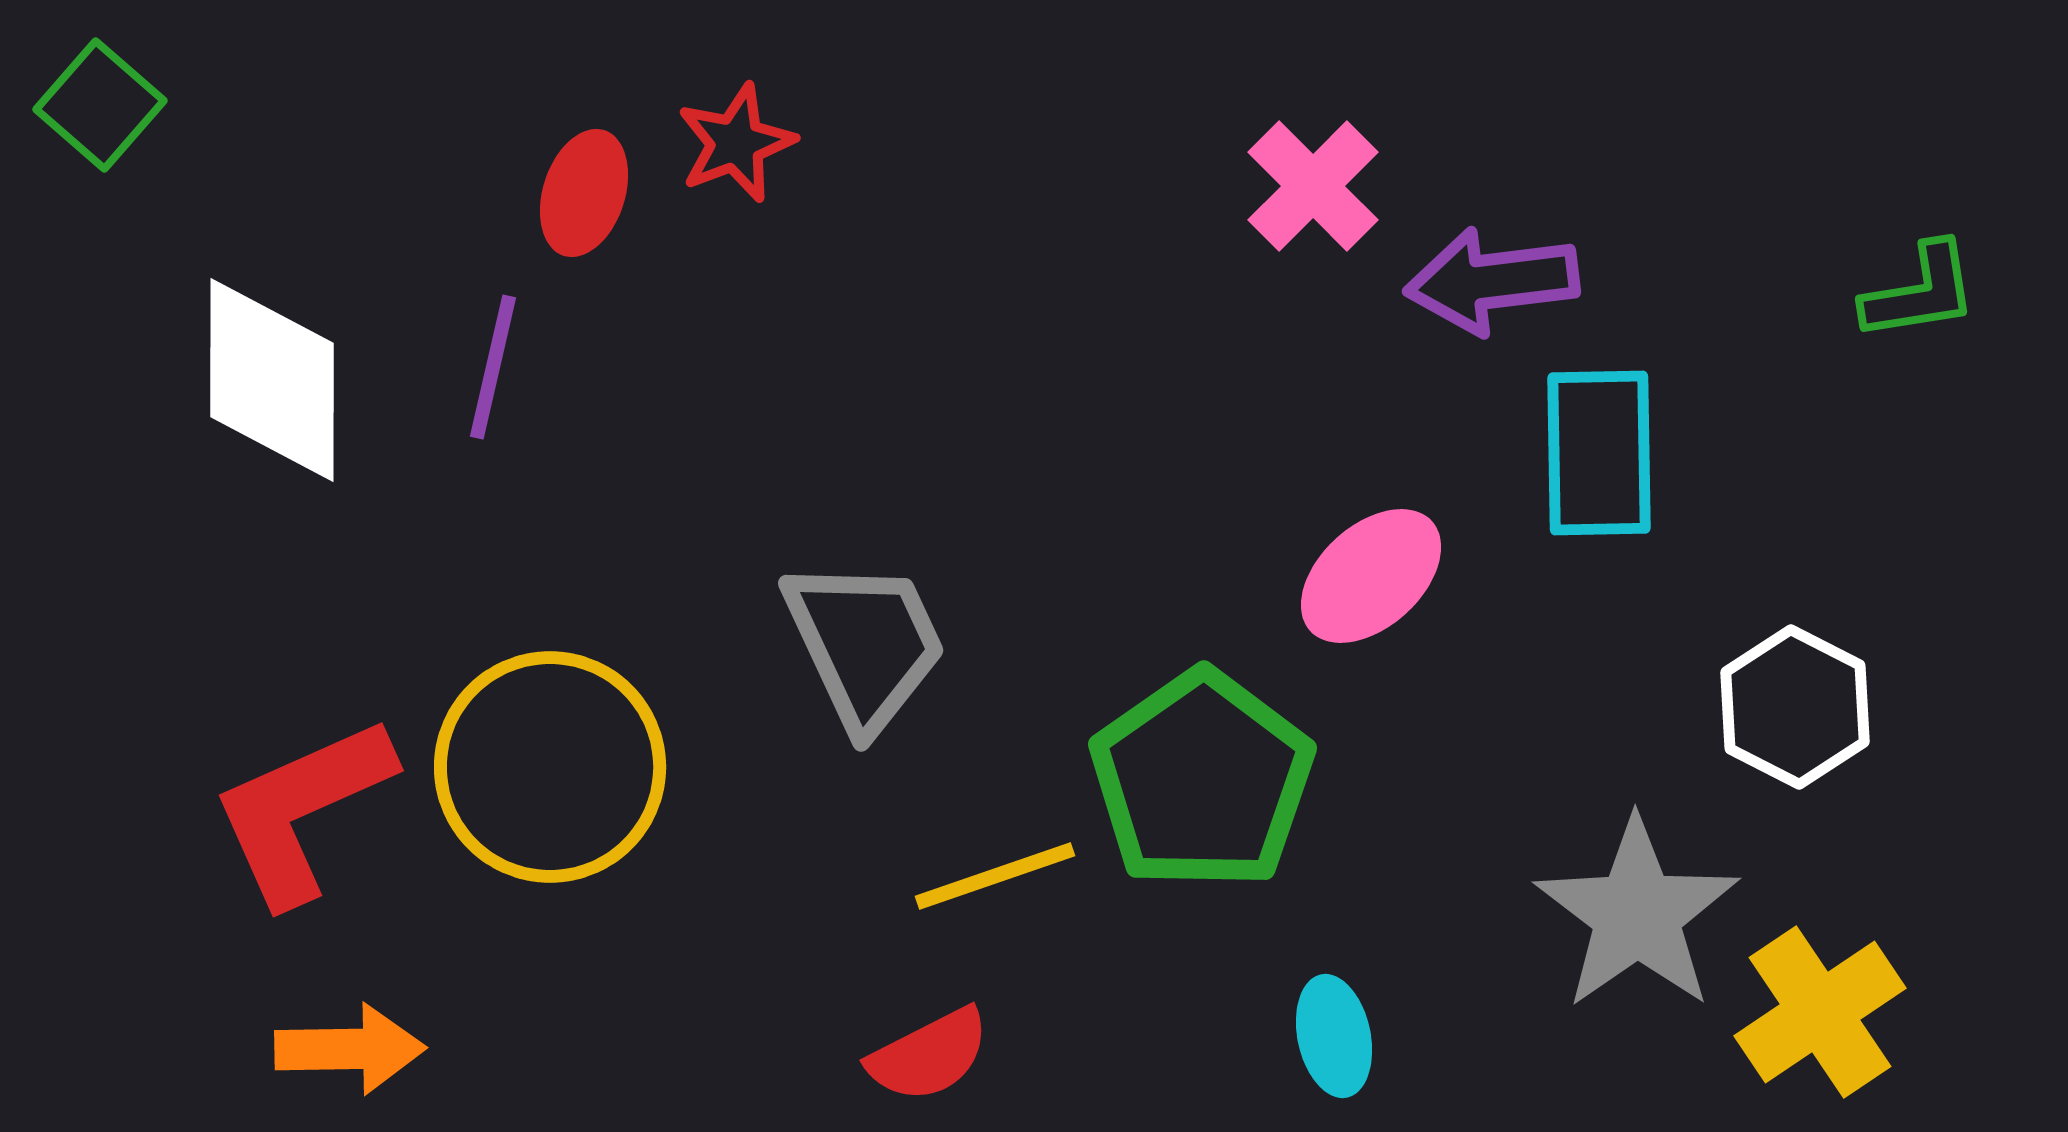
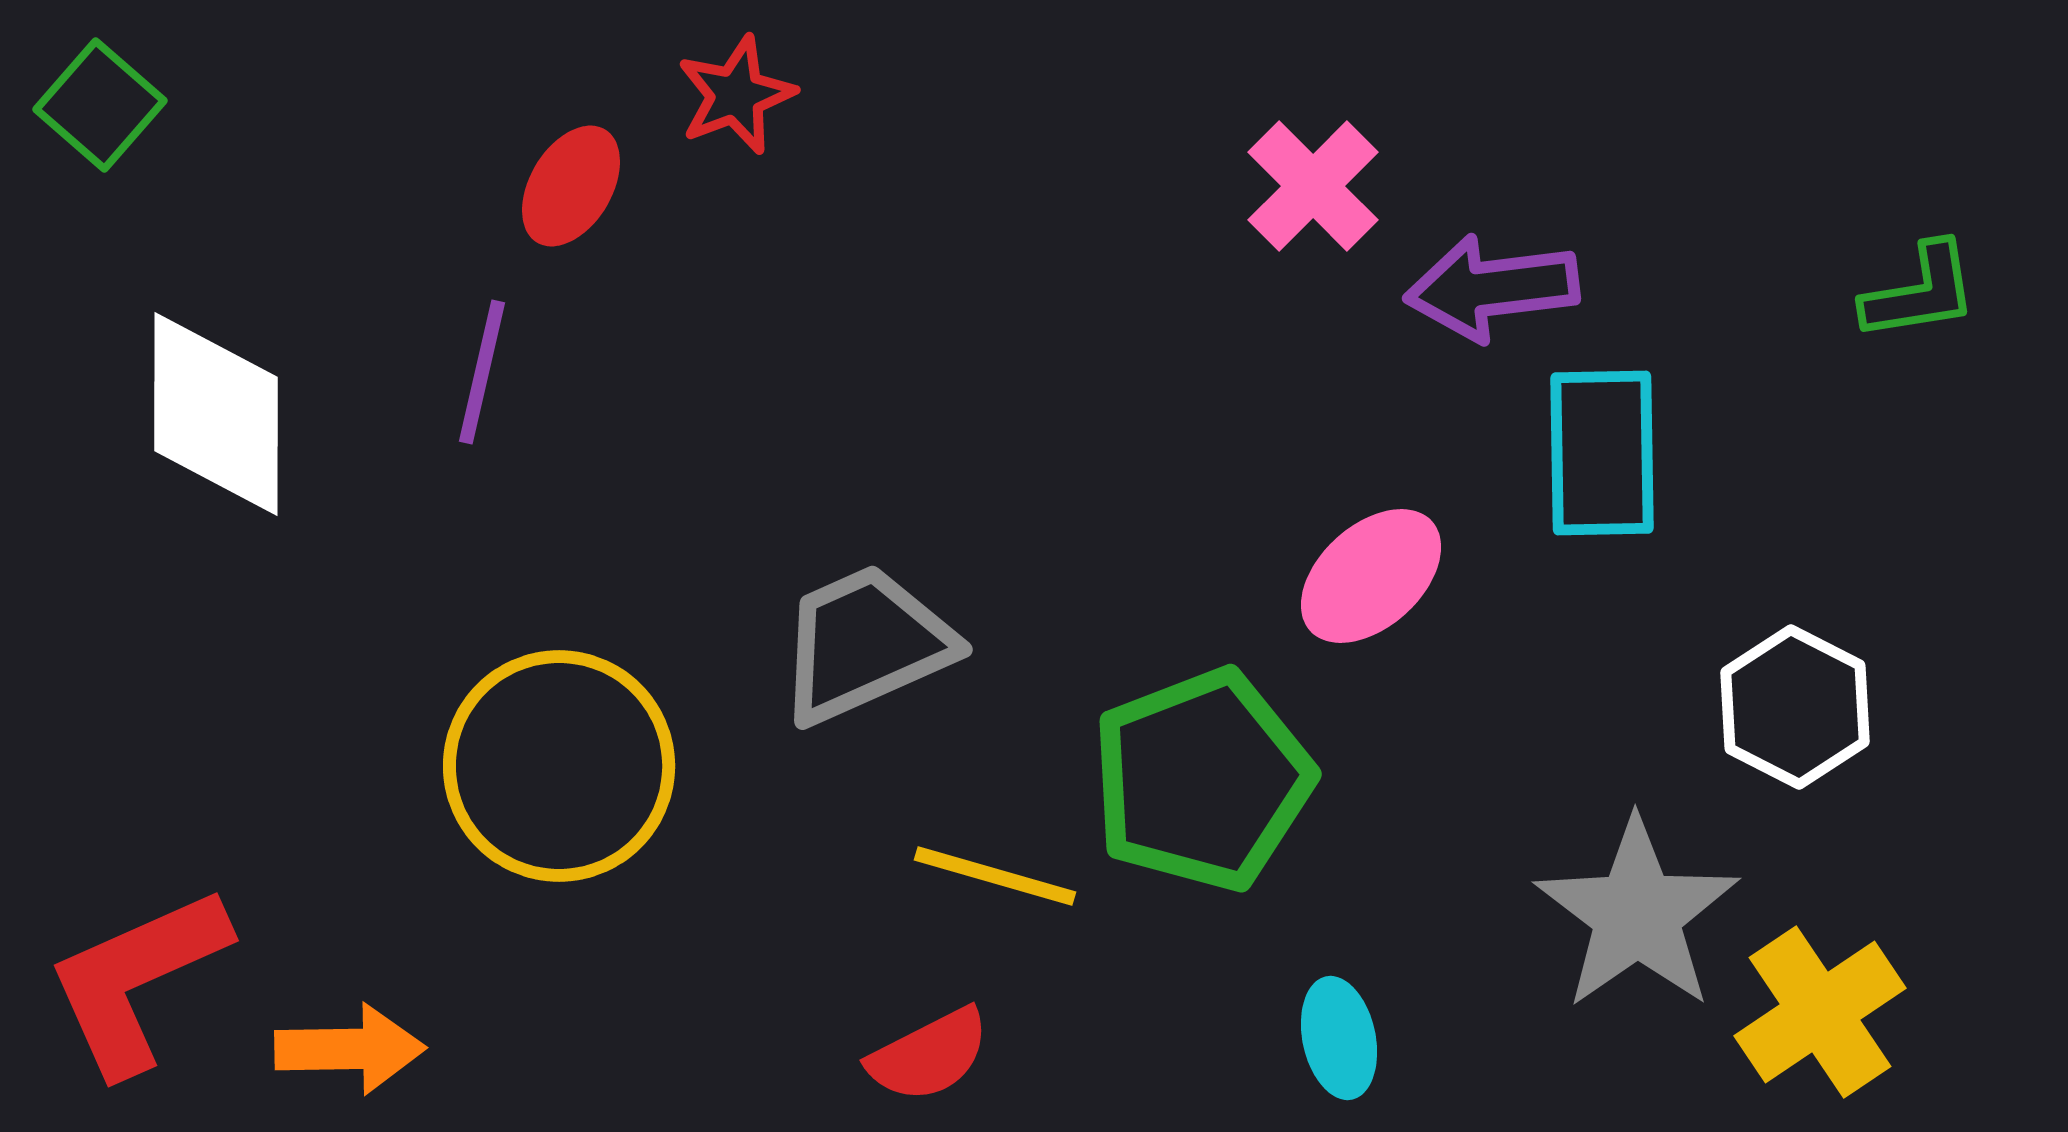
red star: moved 48 px up
red ellipse: moved 13 px left, 7 px up; rotated 13 degrees clockwise
purple arrow: moved 7 px down
purple line: moved 11 px left, 5 px down
white diamond: moved 56 px left, 34 px down
cyan rectangle: moved 3 px right
gray trapezoid: rotated 89 degrees counterclockwise
yellow circle: moved 9 px right, 1 px up
green pentagon: rotated 14 degrees clockwise
red L-shape: moved 165 px left, 170 px down
yellow line: rotated 35 degrees clockwise
cyan ellipse: moved 5 px right, 2 px down
